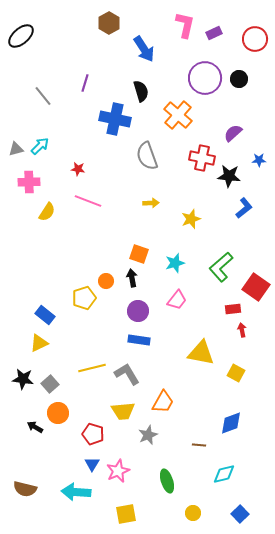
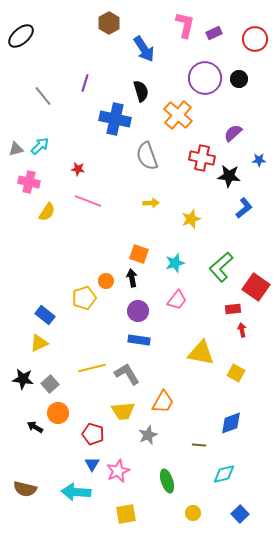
pink cross at (29, 182): rotated 15 degrees clockwise
